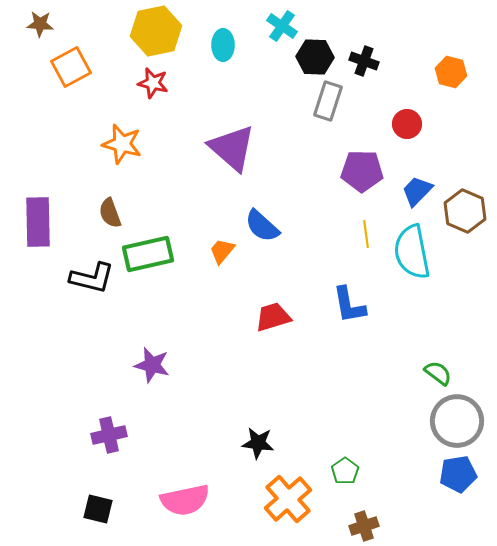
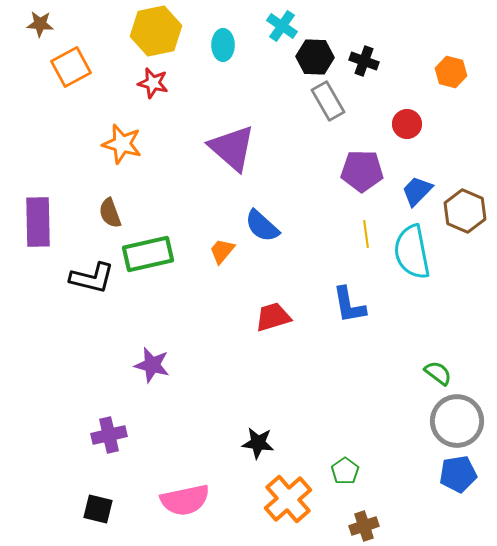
gray rectangle: rotated 48 degrees counterclockwise
